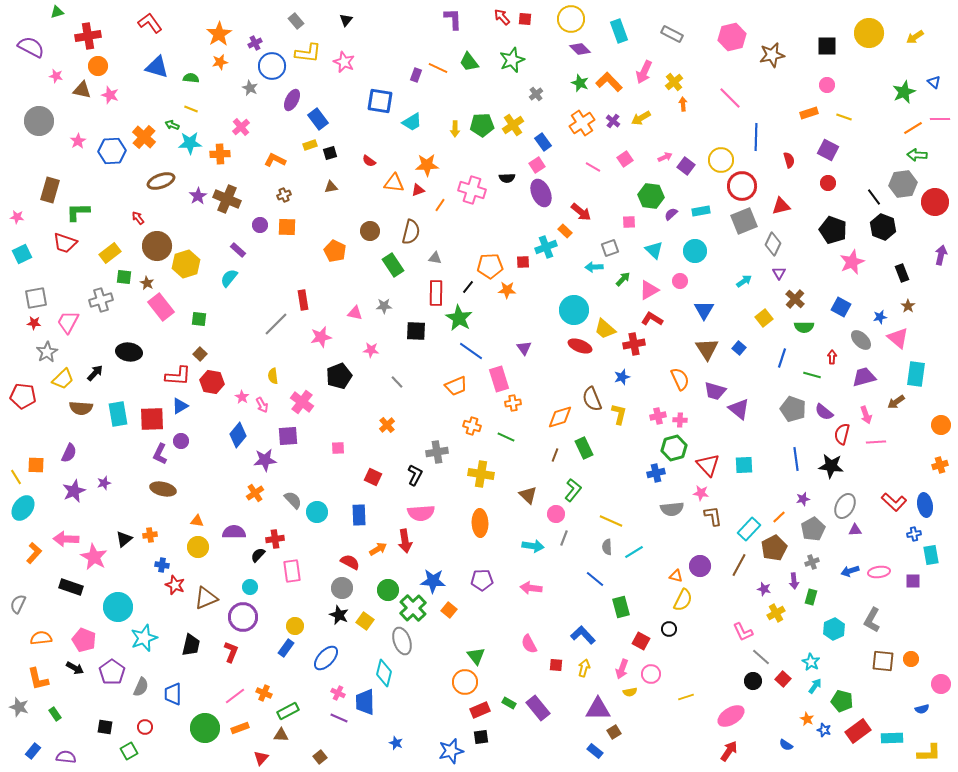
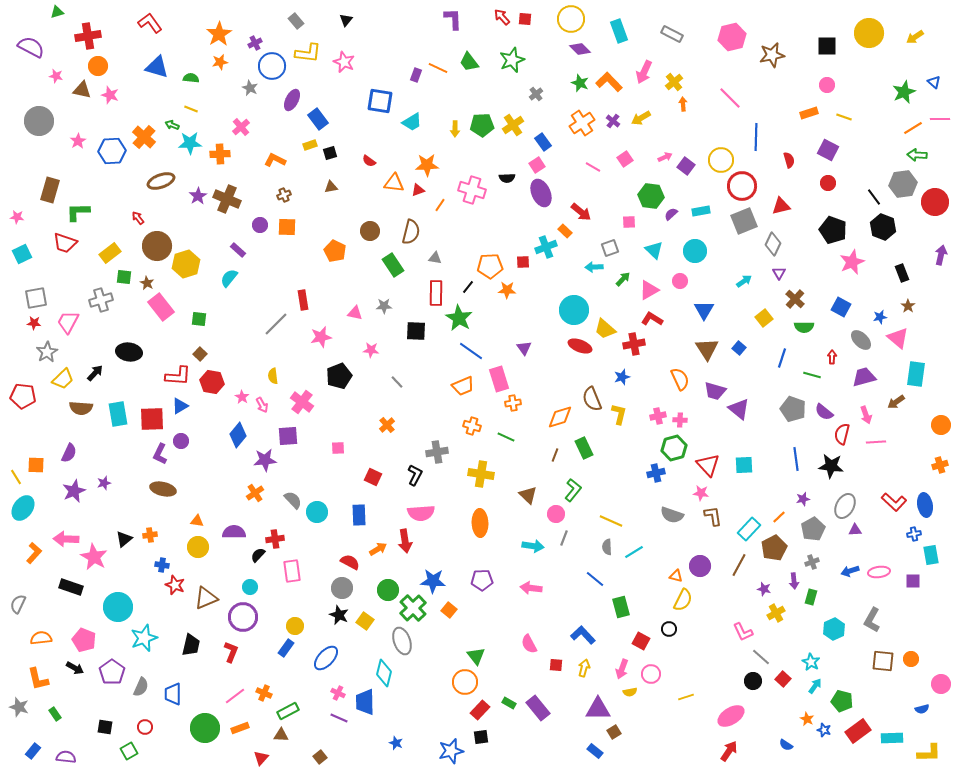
orange trapezoid at (456, 386): moved 7 px right
gray semicircle at (672, 509): moved 6 px down; rotated 25 degrees clockwise
red rectangle at (480, 710): rotated 24 degrees counterclockwise
